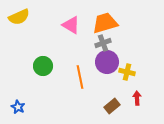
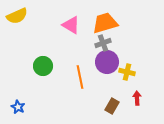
yellow semicircle: moved 2 px left, 1 px up
brown rectangle: rotated 21 degrees counterclockwise
